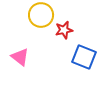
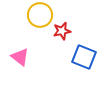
yellow circle: moved 1 px left
red star: moved 2 px left, 1 px down
